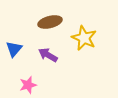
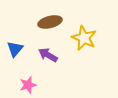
blue triangle: moved 1 px right
